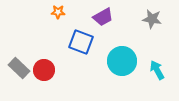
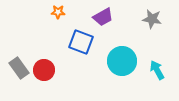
gray rectangle: rotated 10 degrees clockwise
